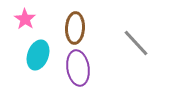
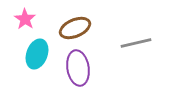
brown ellipse: rotated 64 degrees clockwise
gray line: rotated 60 degrees counterclockwise
cyan ellipse: moved 1 px left, 1 px up
